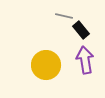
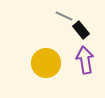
gray line: rotated 12 degrees clockwise
yellow circle: moved 2 px up
